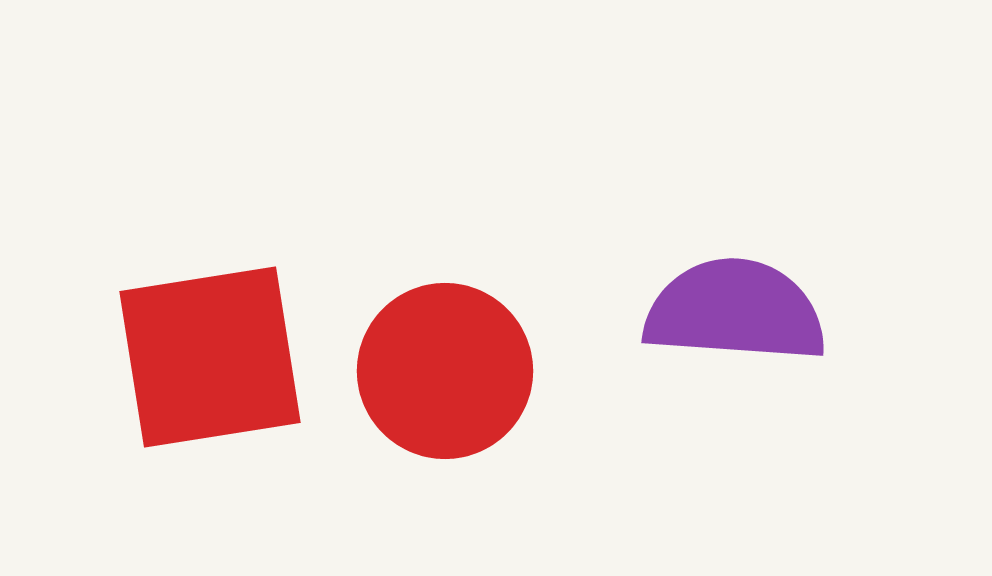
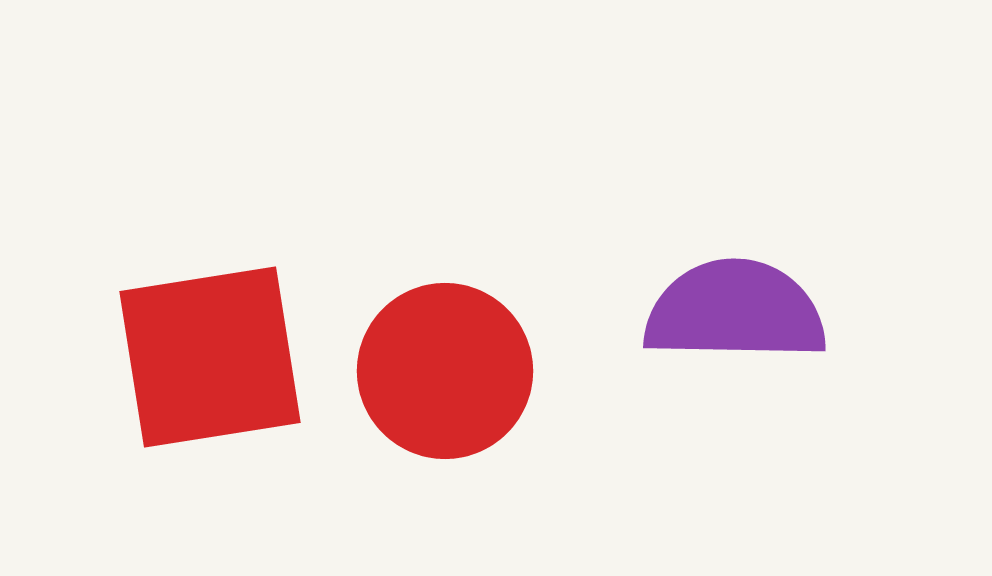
purple semicircle: rotated 3 degrees counterclockwise
